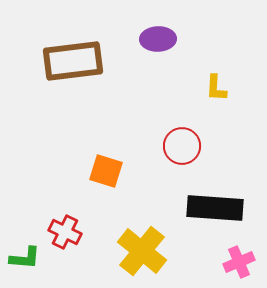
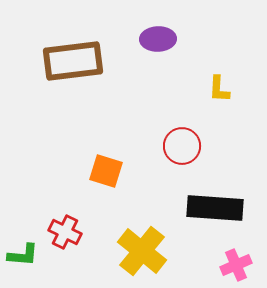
yellow L-shape: moved 3 px right, 1 px down
green L-shape: moved 2 px left, 3 px up
pink cross: moved 3 px left, 3 px down
